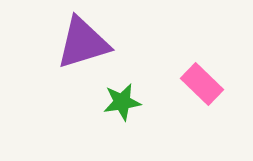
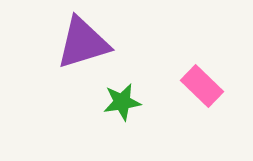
pink rectangle: moved 2 px down
